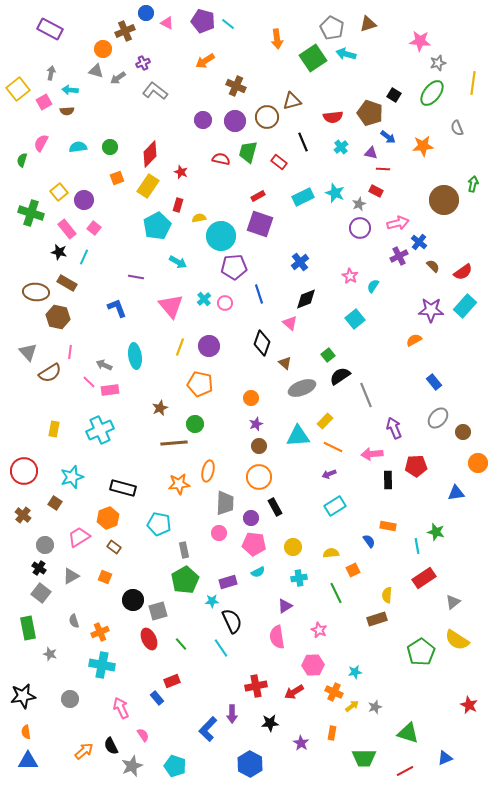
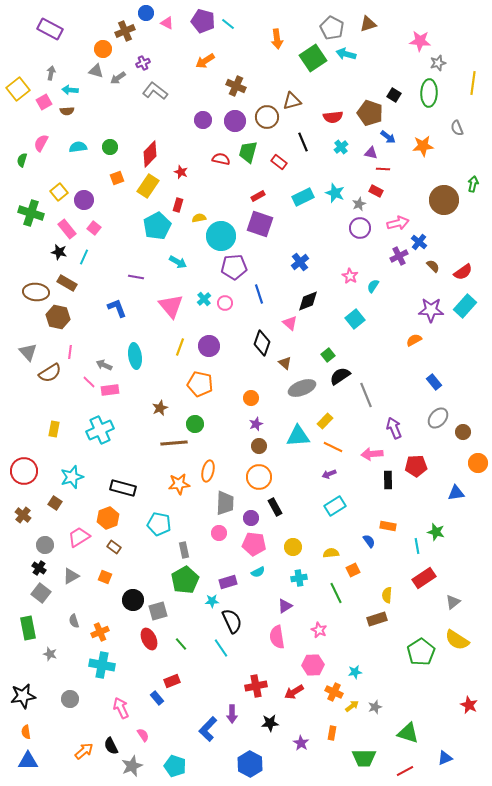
green ellipse at (432, 93): moved 3 px left; rotated 36 degrees counterclockwise
black diamond at (306, 299): moved 2 px right, 2 px down
